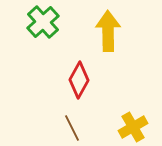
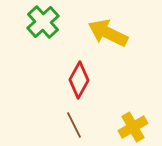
yellow arrow: moved 2 px down; rotated 63 degrees counterclockwise
brown line: moved 2 px right, 3 px up
